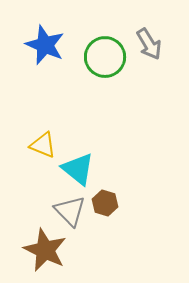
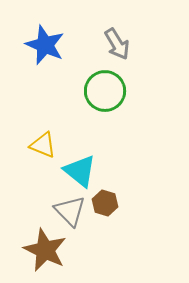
gray arrow: moved 32 px left
green circle: moved 34 px down
cyan triangle: moved 2 px right, 2 px down
